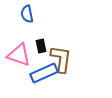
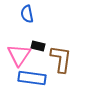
black rectangle: moved 3 px left; rotated 64 degrees counterclockwise
pink triangle: rotated 45 degrees clockwise
blue rectangle: moved 12 px left, 5 px down; rotated 32 degrees clockwise
